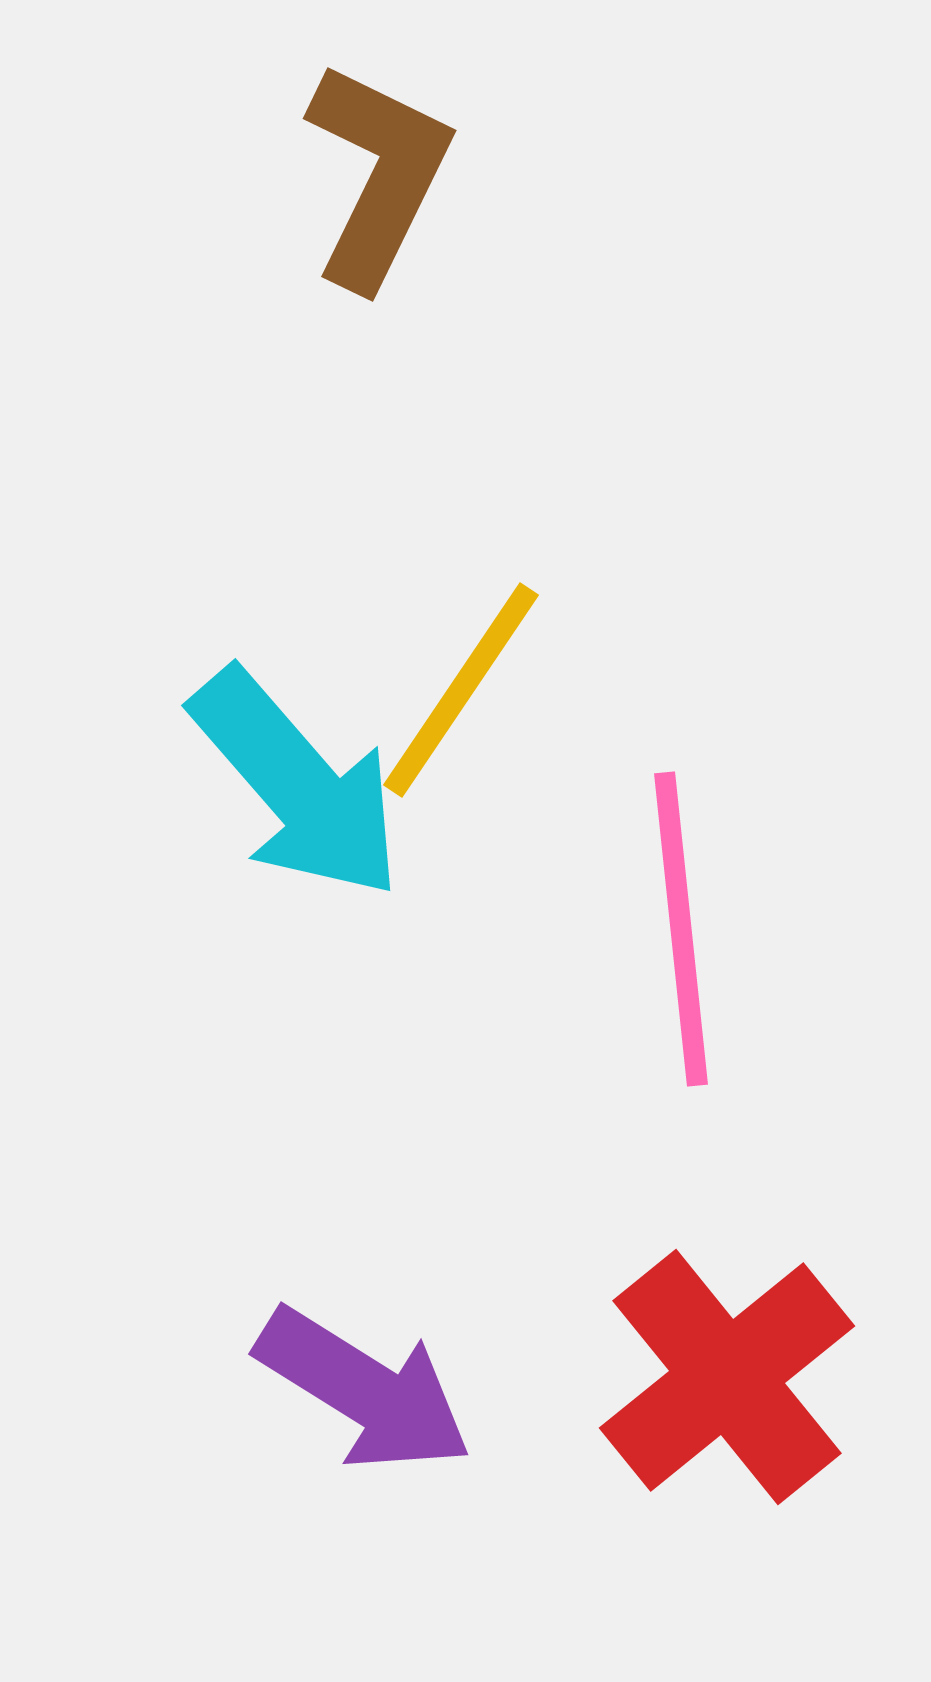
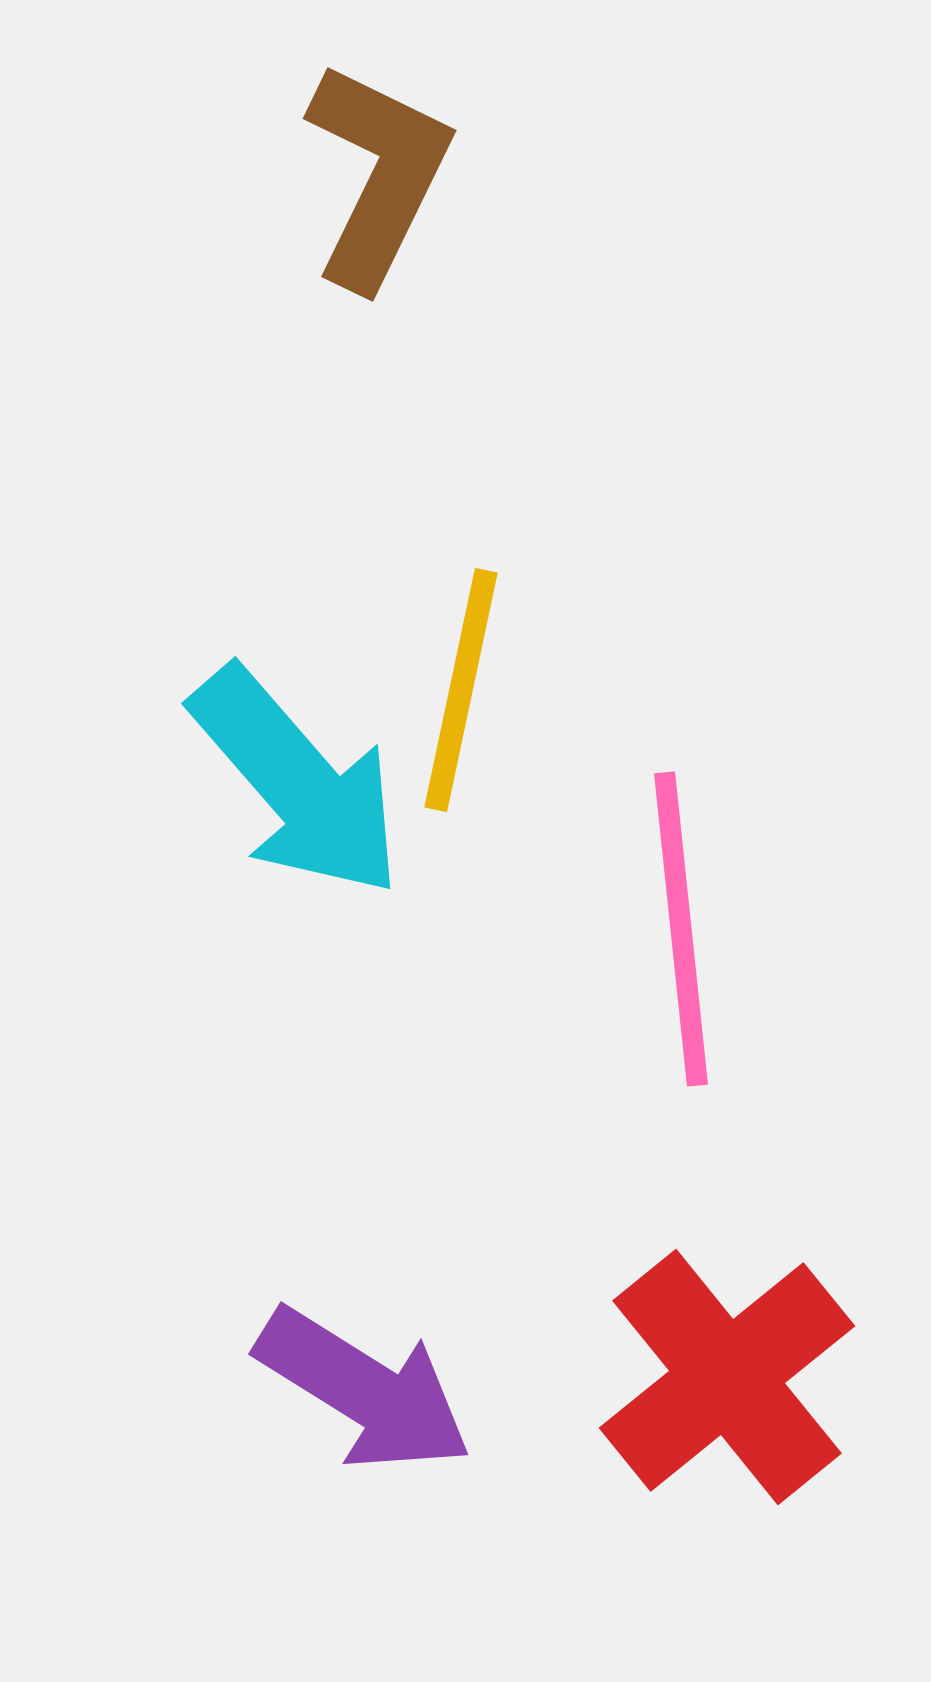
yellow line: rotated 22 degrees counterclockwise
cyan arrow: moved 2 px up
